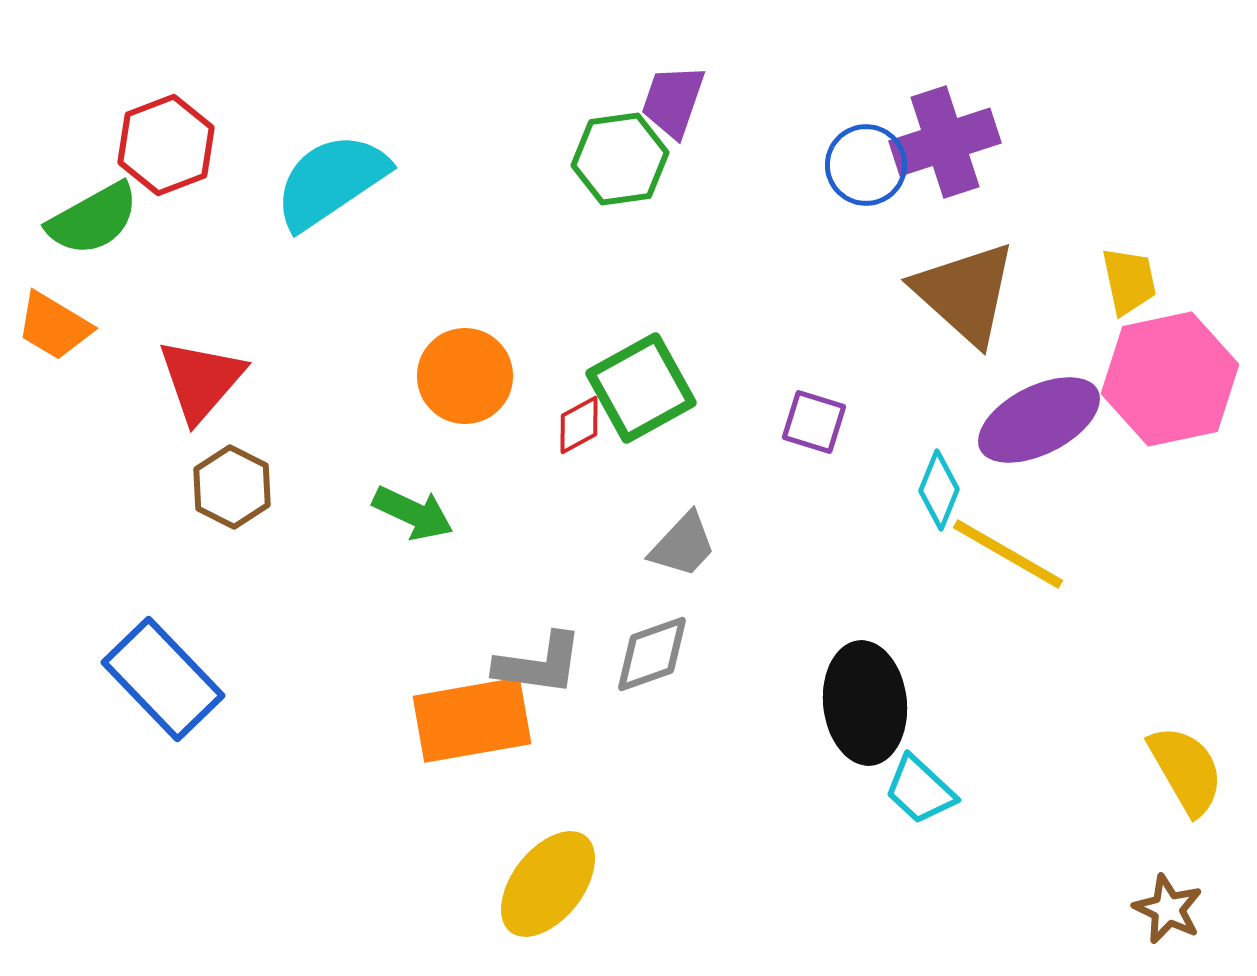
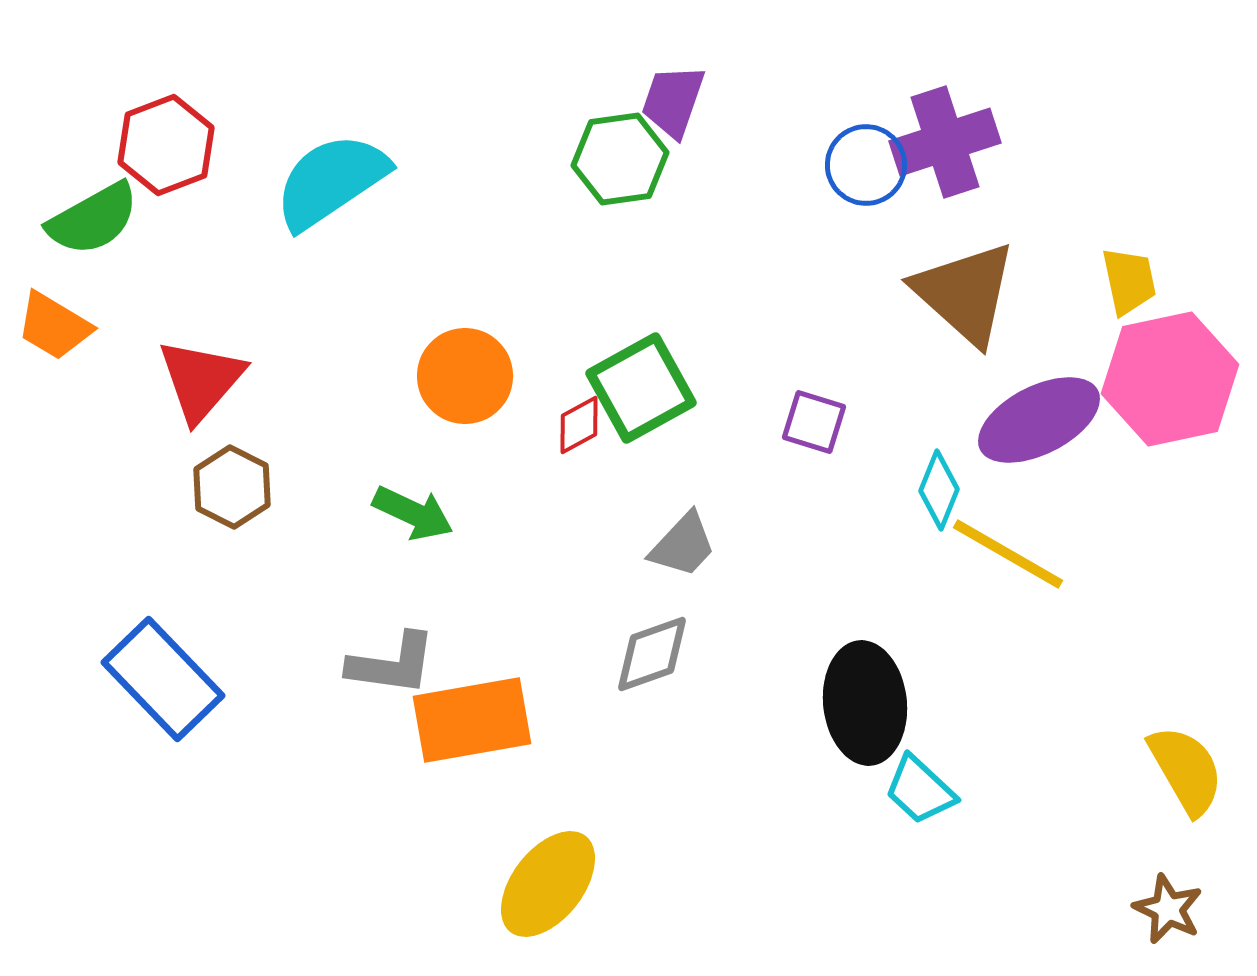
gray L-shape: moved 147 px left
